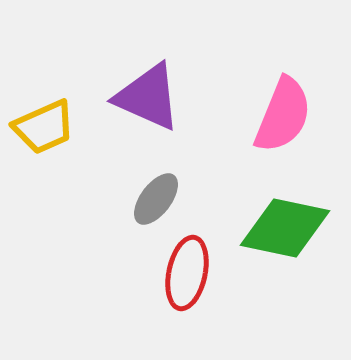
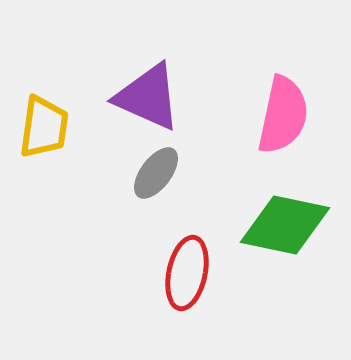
pink semicircle: rotated 10 degrees counterclockwise
yellow trapezoid: rotated 58 degrees counterclockwise
gray ellipse: moved 26 px up
green diamond: moved 3 px up
